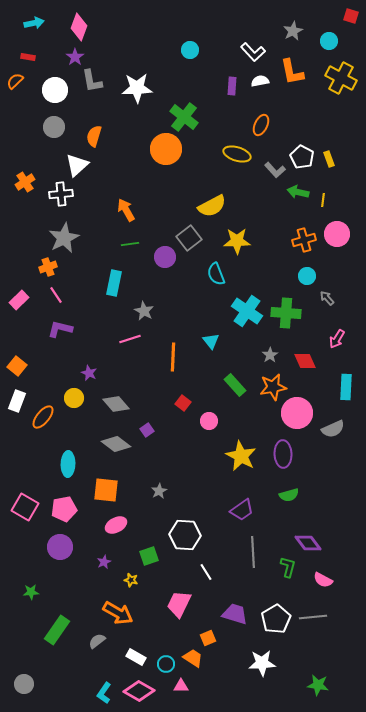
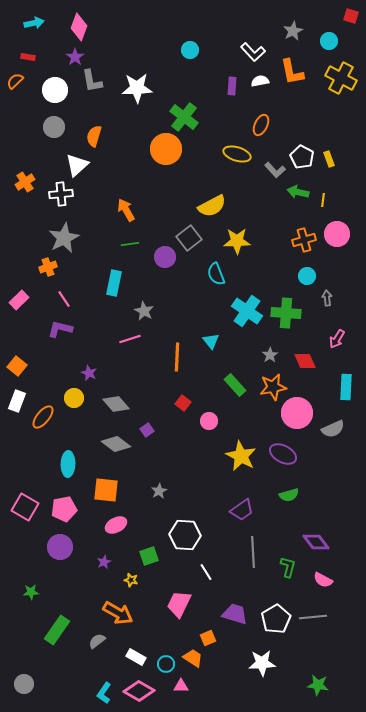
pink line at (56, 295): moved 8 px right, 4 px down
gray arrow at (327, 298): rotated 35 degrees clockwise
orange line at (173, 357): moved 4 px right
purple ellipse at (283, 454): rotated 60 degrees counterclockwise
purple diamond at (308, 543): moved 8 px right, 1 px up
